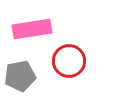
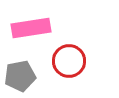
pink rectangle: moved 1 px left, 1 px up
